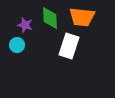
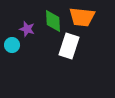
green diamond: moved 3 px right, 3 px down
purple star: moved 2 px right, 4 px down
cyan circle: moved 5 px left
